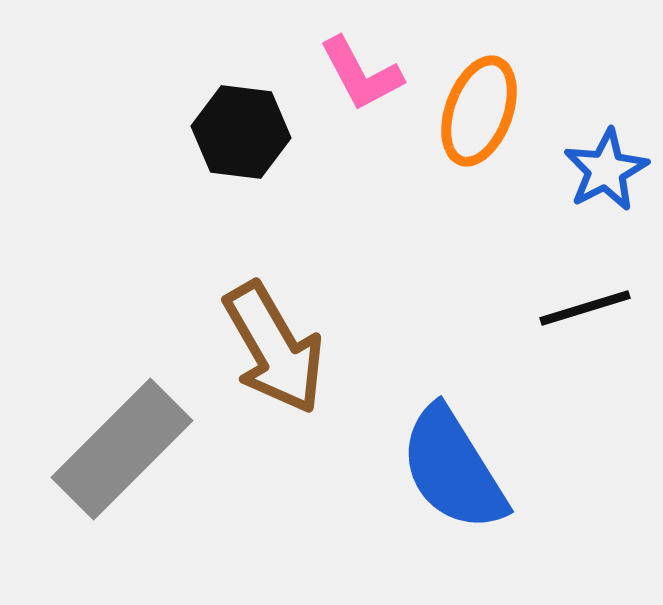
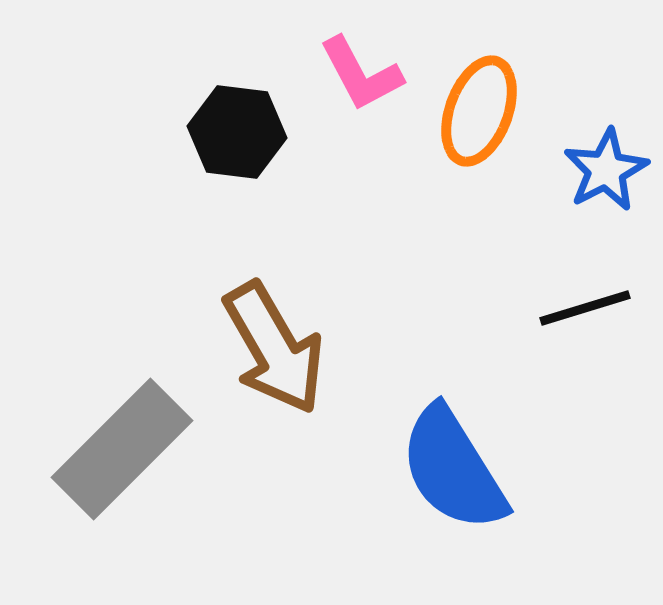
black hexagon: moved 4 px left
